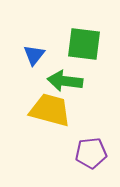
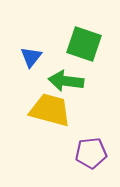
green square: rotated 12 degrees clockwise
blue triangle: moved 3 px left, 2 px down
green arrow: moved 1 px right
